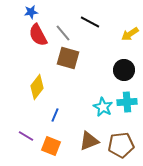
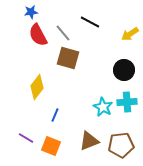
purple line: moved 2 px down
